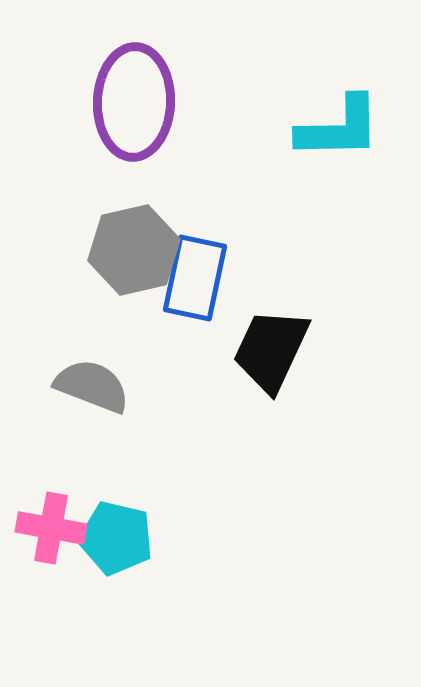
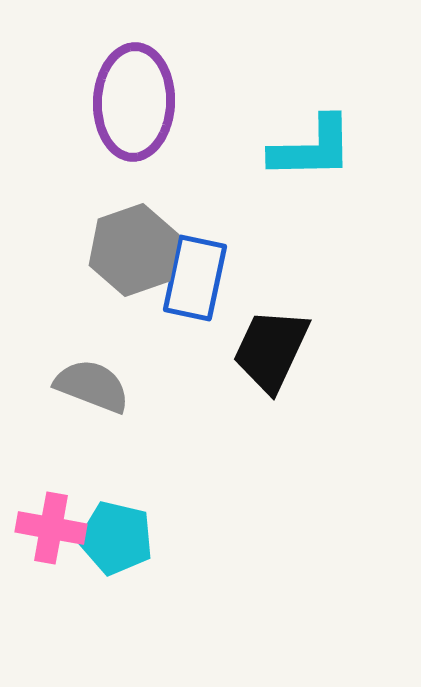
cyan L-shape: moved 27 px left, 20 px down
gray hexagon: rotated 6 degrees counterclockwise
